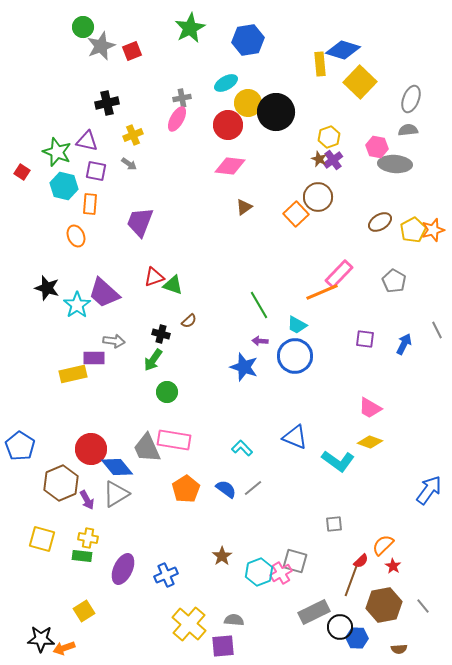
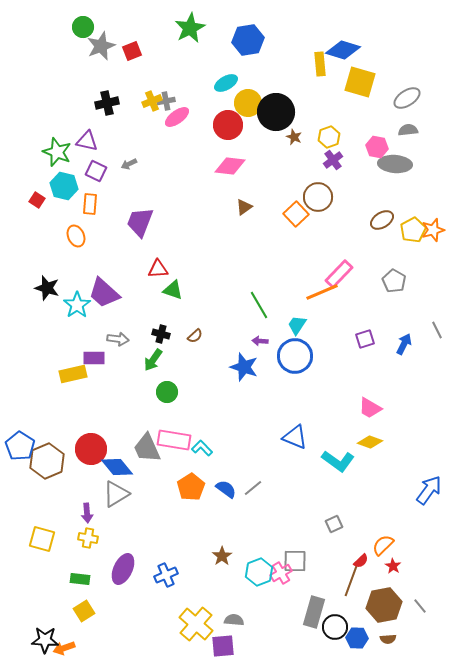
yellow square at (360, 82): rotated 28 degrees counterclockwise
gray cross at (182, 98): moved 16 px left, 3 px down
gray ellipse at (411, 99): moved 4 px left, 1 px up; rotated 36 degrees clockwise
pink ellipse at (177, 119): moved 2 px up; rotated 25 degrees clockwise
yellow cross at (133, 135): moved 19 px right, 34 px up
brown star at (319, 159): moved 25 px left, 22 px up
gray arrow at (129, 164): rotated 119 degrees clockwise
purple square at (96, 171): rotated 15 degrees clockwise
red square at (22, 172): moved 15 px right, 28 px down
brown ellipse at (380, 222): moved 2 px right, 2 px up
red triangle at (154, 277): moved 4 px right, 8 px up; rotated 15 degrees clockwise
green triangle at (173, 285): moved 5 px down
brown semicircle at (189, 321): moved 6 px right, 15 px down
cyan trapezoid at (297, 325): rotated 95 degrees clockwise
purple square at (365, 339): rotated 24 degrees counterclockwise
gray arrow at (114, 341): moved 4 px right, 2 px up
cyan L-shape at (242, 448): moved 40 px left
brown hexagon at (61, 483): moved 14 px left, 22 px up
orange pentagon at (186, 489): moved 5 px right, 2 px up
purple arrow at (87, 500): moved 13 px down; rotated 24 degrees clockwise
gray square at (334, 524): rotated 18 degrees counterclockwise
green rectangle at (82, 556): moved 2 px left, 23 px down
gray square at (295, 561): rotated 15 degrees counterclockwise
gray line at (423, 606): moved 3 px left
gray rectangle at (314, 612): rotated 48 degrees counterclockwise
yellow cross at (189, 624): moved 7 px right
black circle at (340, 627): moved 5 px left
black star at (41, 639): moved 4 px right, 1 px down
brown semicircle at (399, 649): moved 11 px left, 10 px up
